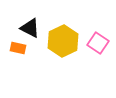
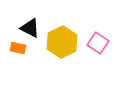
yellow hexagon: moved 1 px left, 1 px down
